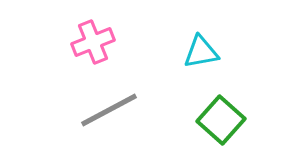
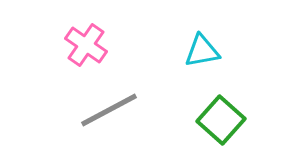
pink cross: moved 7 px left, 3 px down; rotated 33 degrees counterclockwise
cyan triangle: moved 1 px right, 1 px up
